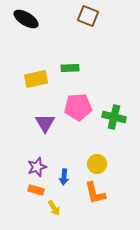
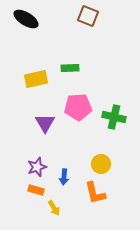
yellow circle: moved 4 px right
